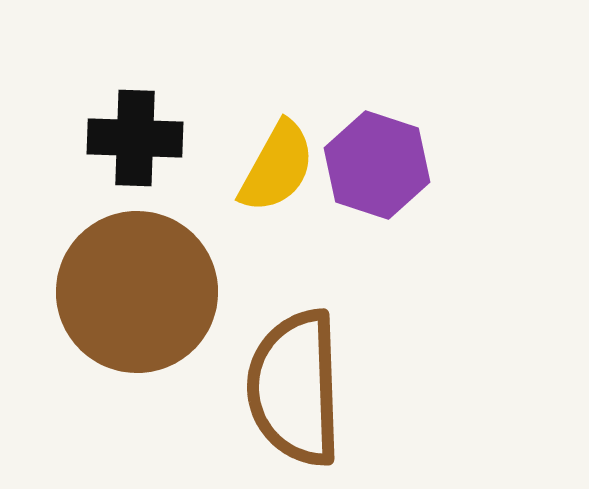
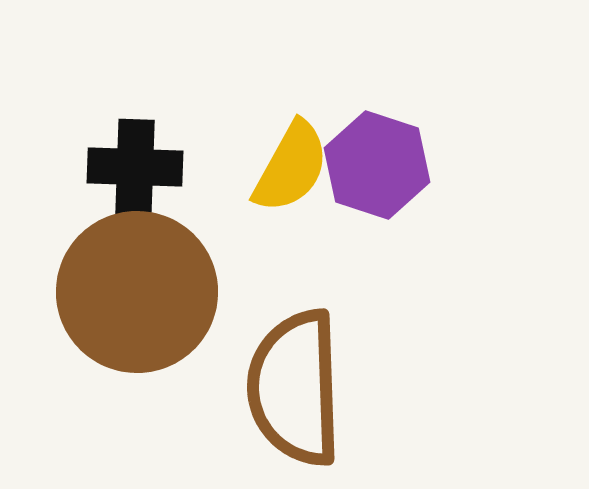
black cross: moved 29 px down
yellow semicircle: moved 14 px right
